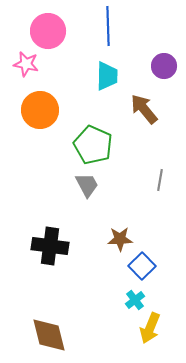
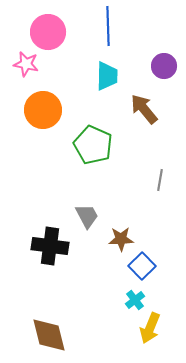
pink circle: moved 1 px down
orange circle: moved 3 px right
gray trapezoid: moved 31 px down
brown star: moved 1 px right
